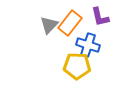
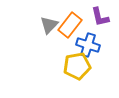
orange rectangle: moved 2 px down
yellow pentagon: rotated 12 degrees counterclockwise
